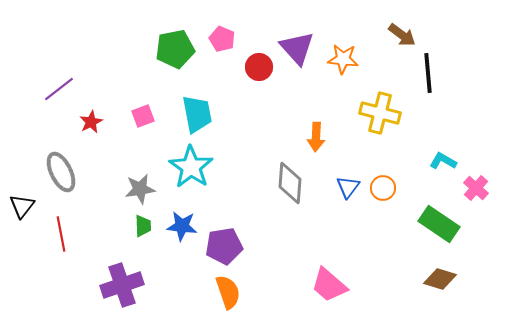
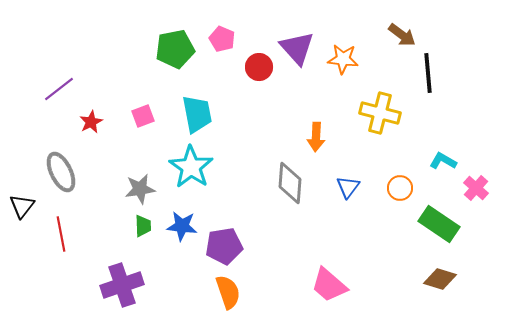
orange circle: moved 17 px right
